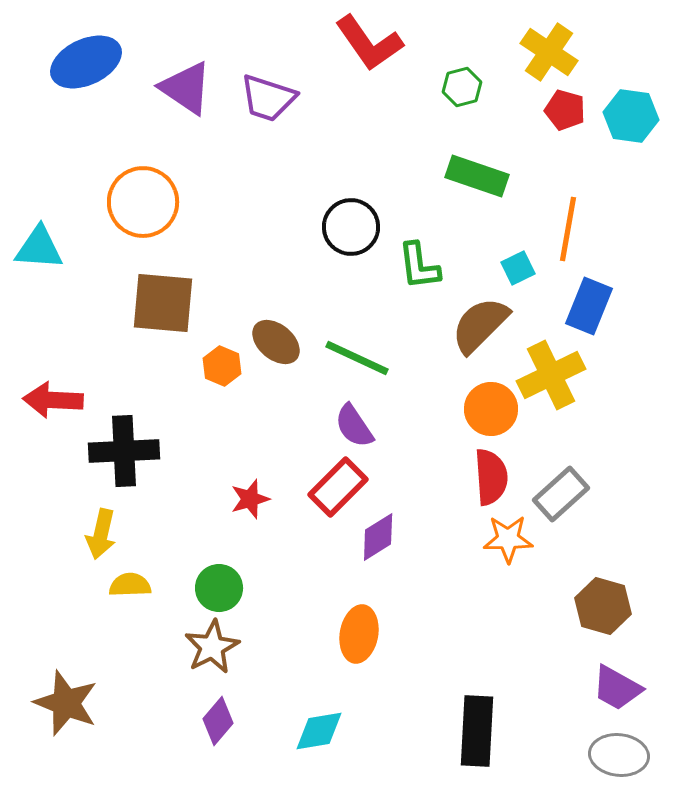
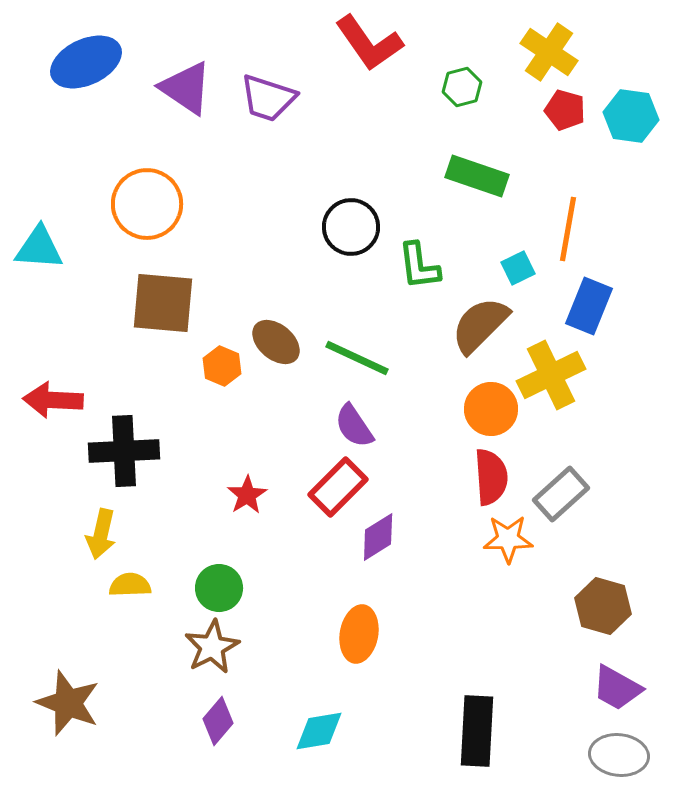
orange circle at (143, 202): moved 4 px right, 2 px down
red star at (250, 499): moved 3 px left, 4 px up; rotated 15 degrees counterclockwise
brown star at (66, 703): moved 2 px right
